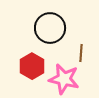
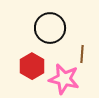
brown line: moved 1 px right, 1 px down
